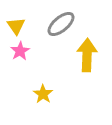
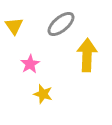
yellow triangle: moved 2 px left
pink star: moved 10 px right, 13 px down
yellow star: rotated 18 degrees counterclockwise
